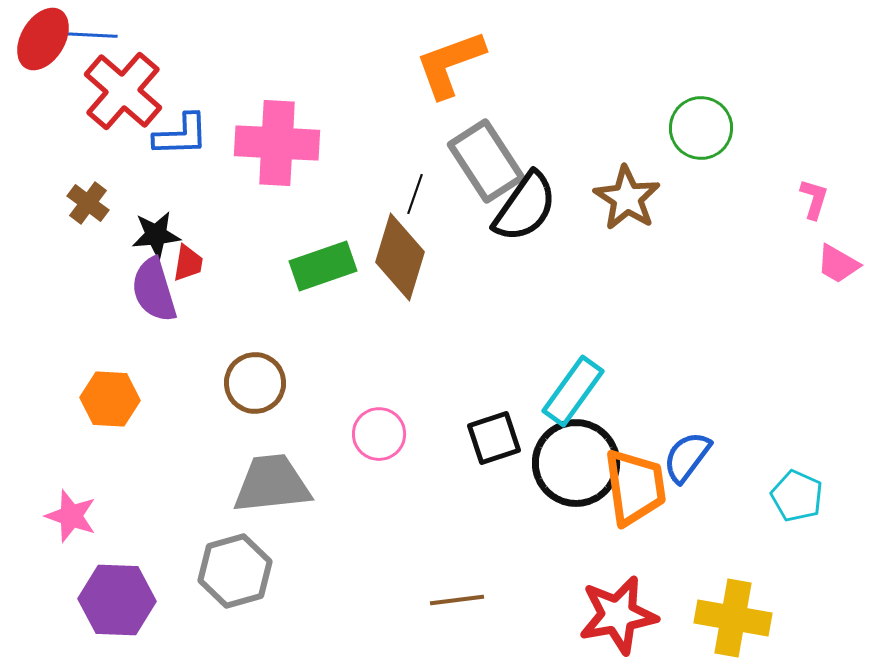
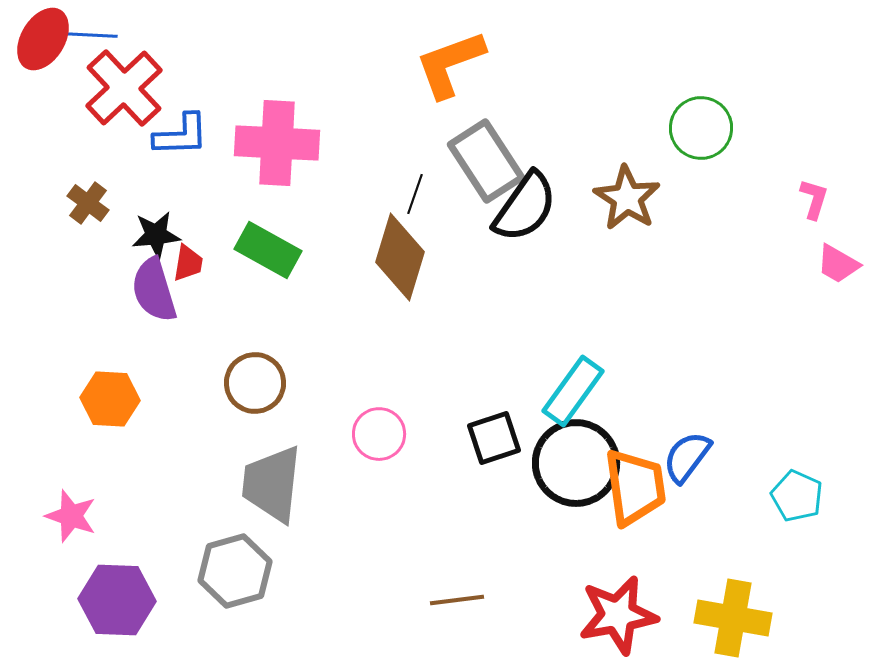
red cross: moved 1 px right, 3 px up; rotated 6 degrees clockwise
green rectangle: moved 55 px left, 16 px up; rotated 48 degrees clockwise
gray trapezoid: rotated 78 degrees counterclockwise
